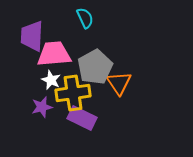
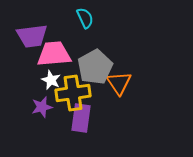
purple trapezoid: rotated 100 degrees counterclockwise
purple rectangle: moved 1 px left; rotated 72 degrees clockwise
